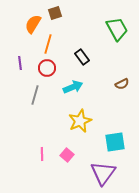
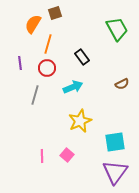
pink line: moved 2 px down
purple triangle: moved 12 px right, 1 px up
